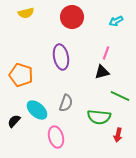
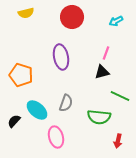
red arrow: moved 6 px down
